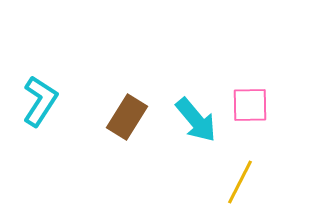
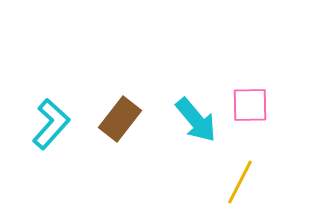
cyan L-shape: moved 11 px right, 23 px down; rotated 9 degrees clockwise
brown rectangle: moved 7 px left, 2 px down; rotated 6 degrees clockwise
